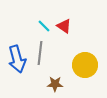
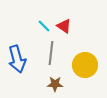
gray line: moved 11 px right
